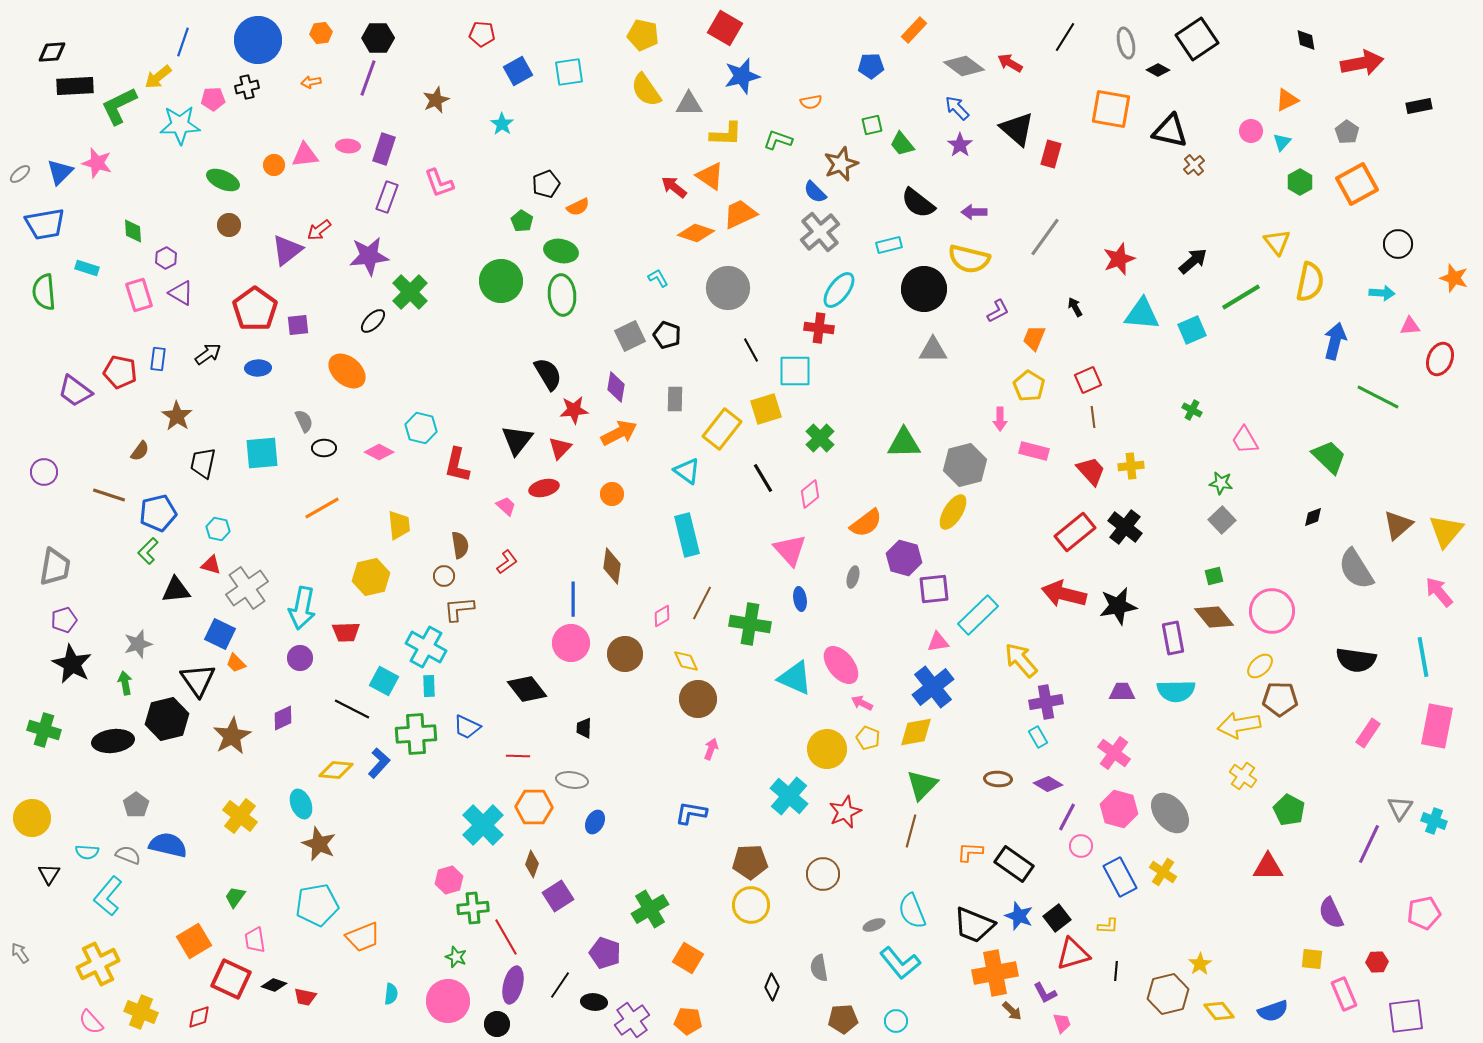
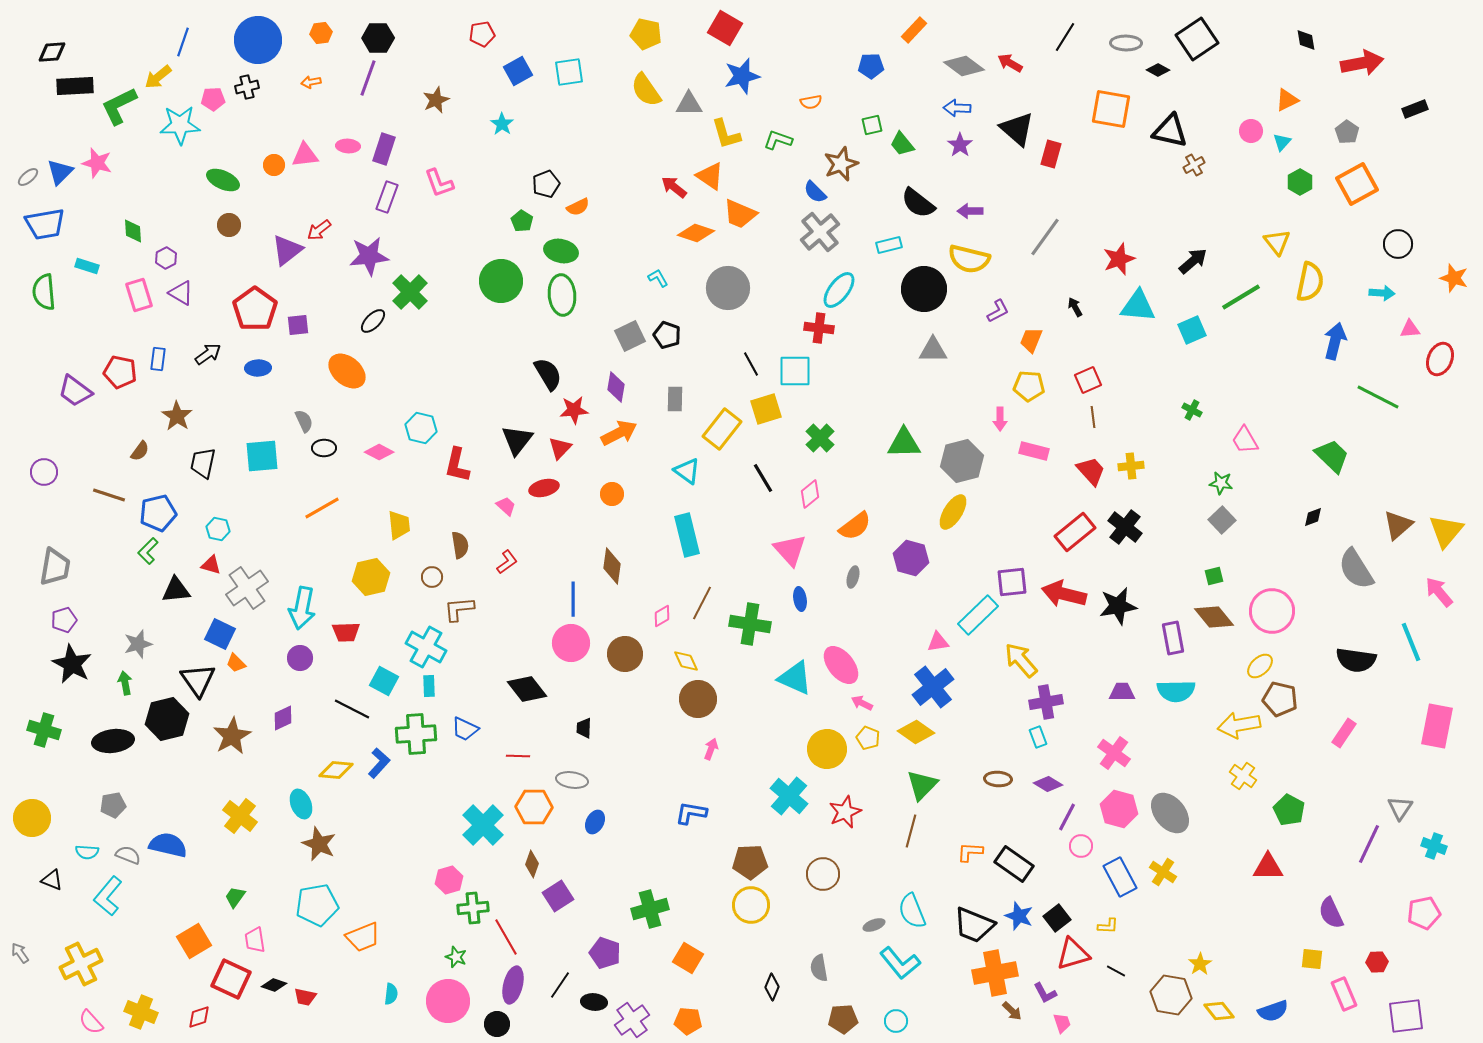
red pentagon at (482, 34): rotated 15 degrees counterclockwise
yellow pentagon at (643, 35): moved 3 px right, 1 px up
gray ellipse at (1126, 43): rotated 76 degrees counterclockwise
black rectangle at (1419, 106): moved 4 px left, 3 px down; rotated 10 degrees counterclockwise
blue arrow at (957, 108): rotated 44 degrees counterclockwise
yellow L-shape at (726, 134): rotated 72 degrees clockwise
brown cross at (1194, 165): rotated 10 degrees clockwise
gray ellipse at (20, 174): moved 8 px right, 3 px down
purple arrow at (974, 212): moved 4 px left, 1 px up
orange trapezoid at (740, 214): rotated 132 degrees counterclockwise
cyan rectangle at (87, 268): moved 2 px up
cyan triangle at (1142, 314): moved 4 px left, 8 px up
pink triangle at (1410, 326): moved 3 px down
orange trapezoid at (1034, 338): moved 3 px left, 2 px down
black line at (751, 350): moved 14 px down
yellow pentagon at (1029, 386): rotated 28 degrees counterclockwise
cyan square at (262, 453): moved 3 px down
green trapezoid at (1329, 457): moved 3 px right, 1 px up
gray hexagon at (965, 465): moved 3 px left, 4 px up
orange semicircle at (866, 523): moved 11 px left, 3 px down
purple hexagon at (904, 558): moved 7 px right
brown circle at (444, 576): moved 12 px left, 1 px down
purple square at (934, 589): moved 78 px right, 7 px up
cyan line at (1423, 657): moved 12 px left, 15 px up; rotated 12 degrees counterclockwise
brown pentagon at (1280, 699): rotated 12 degrees clockwise
blue trapezoid at (467, 727): moved 2 px left, 2 px down
yellow diamond at (916, 732): rotated 45 degrees clockwise
pink rectangle at (1368, 733): moved 24 px left
cyan rectangle at (1038, 737): rotated 10 degrees clockwise
gray pentagon at (136, 805): moved 23 px left; rotated 25 degrees clockwise
cyan cross at (1434, 821): moved 25 px down
black triangle at (49, 874): moved 3 px right, 6 px down; rotated 40 degrees counterclockwise
green cross at (650, 909): rotated 15 degrees clockwise
yellow cross at (98, 964): moved 17 px left
black line at (1116, 971): rotated 66 degrees counterclockwise
brown hexagon at (1168, 994): moved 3 px right, 1 px down; rotated 24 degrees clockwise
